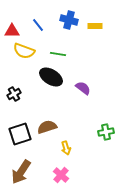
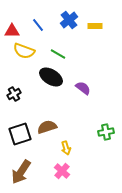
blue cross: rotated 36 degrees clockwise
green line: rotated 21 degrees clockwise
pink cross: moved 1 px right, 4 px up
